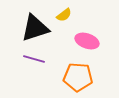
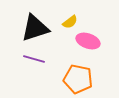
yellow semicircle: moved 6 px right, 7 px down
pink ellipse: moved 1 px right
orange pentagon: moved 2 px down; rotated 8 degrees clockwise
